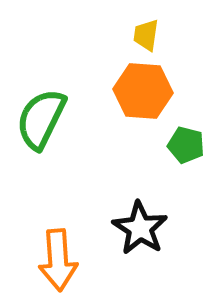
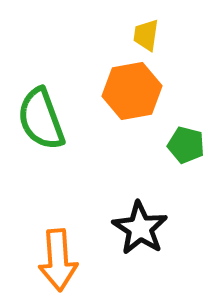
orange hexagon: moved 11 px left; rotated 14 degrees counterclockwise
green semicircle: rotated 46 degrees counterclockwise
